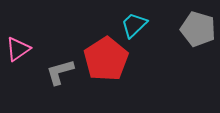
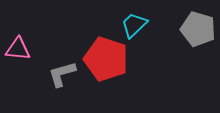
pink triangle: rotated 40 degrees clockwise
red pentagon: rotated 21 degrees counterclockwise
gray L-shape: moved 2 px right, 2 px down
